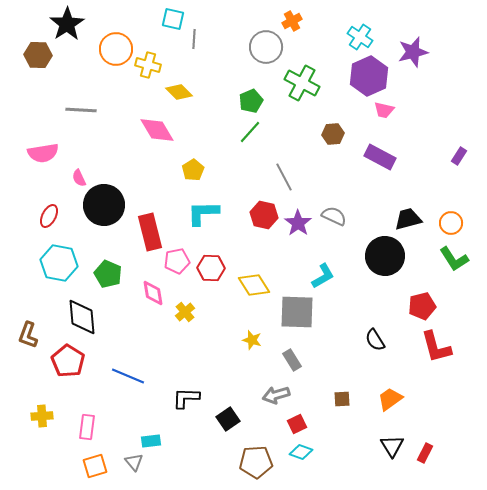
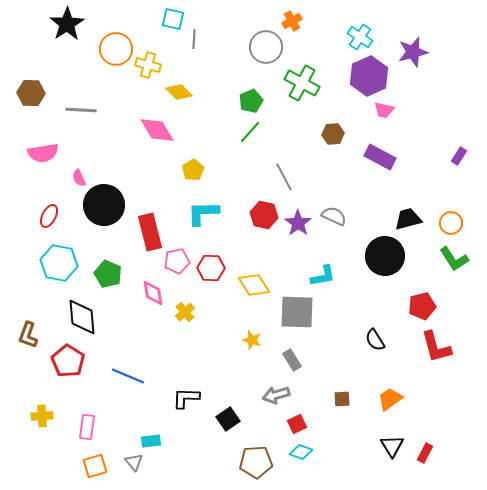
brown hexagon at (38, 55): moved 7 px left, 38 px down
cyan L-shape at (323, 276): rotated 20 degrees clockwise
